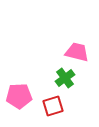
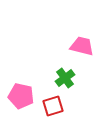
pink trapezoid: moved 5 px right, 6 px up
pink pentagon: moved 2 px right; rotated 15 degrees clockwise
